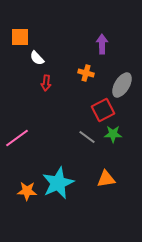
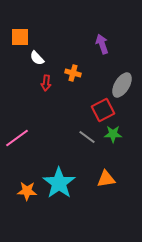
purple arrow: rotated 18 degrees counterclockwise
orange cross: moved 13 px left
cyan star: moved 1 px right; rotated 12 degrees counterclockwise
